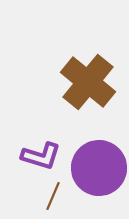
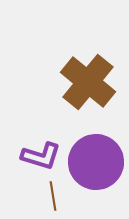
purple circle: moved 3 px left, 6 px up
brown line: rotated 32 degrees counterclockwise
